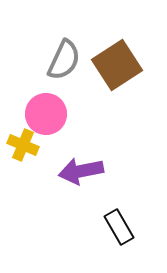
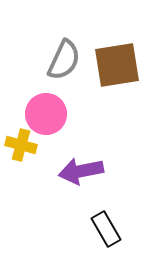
brown square: rotated 24 degrees clockwise
yellow cross: moved 2 px left; rotated 8 degrees counterclockwise
black rectangle: moved 13 px left, 2 px down
